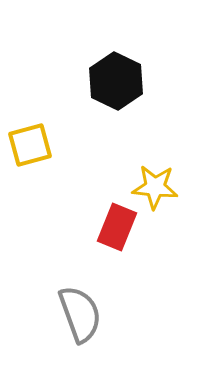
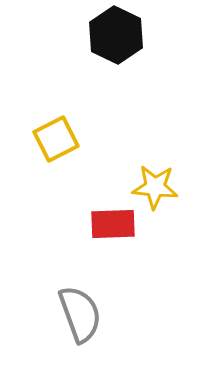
black hexagon: moved 46 px up
yellow square: moved 26 px right, 6 px up; rotated 12 degrees counterclockwise
red rectangle: moved 4 px left, 3 px up; rotated 66 degrees clockwise
